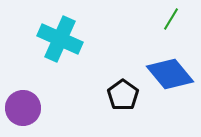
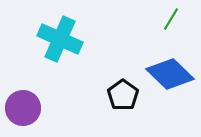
blue diamond: rotated 6 degrees counterclockwise
